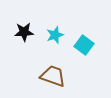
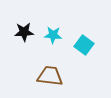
cyan star: moved 2 px left; rotated 24 degrees clockwise
brown trapezoid: moved 3 px left; rotated 12 degrees counterclockwise
